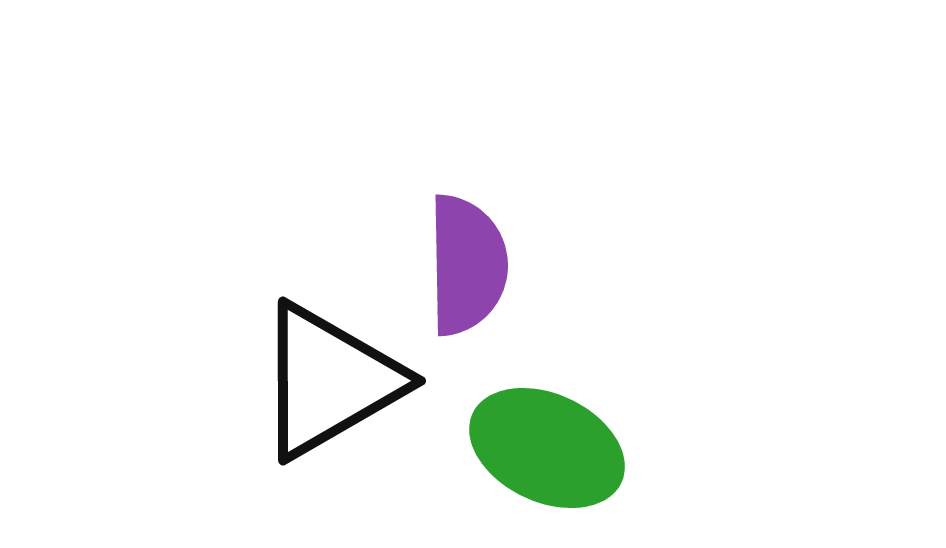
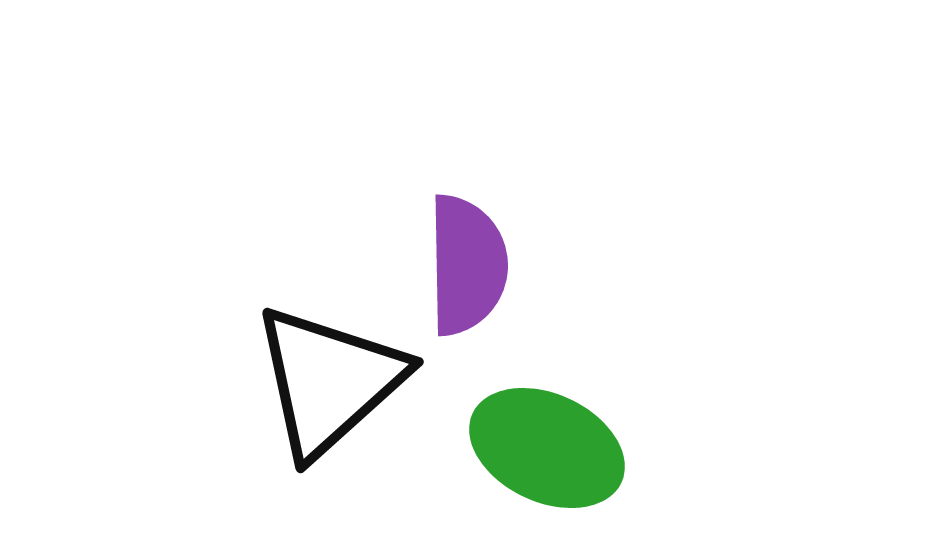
black triangle: rotated 12 degrees counterclockwise
